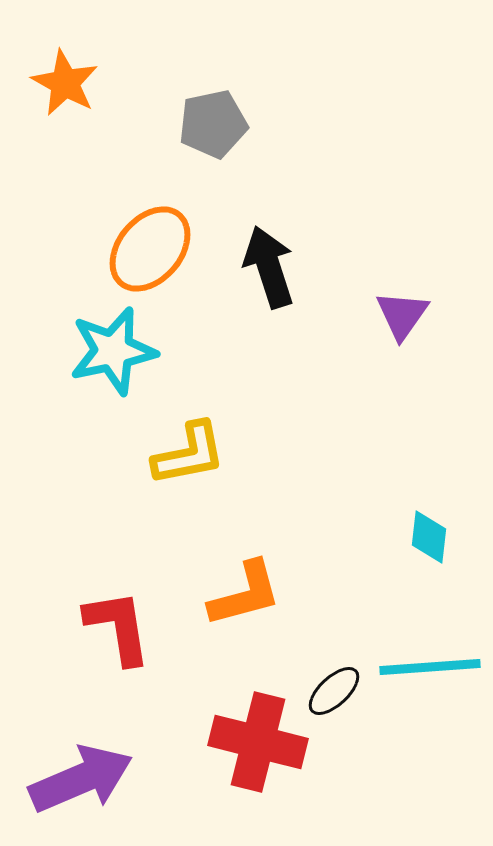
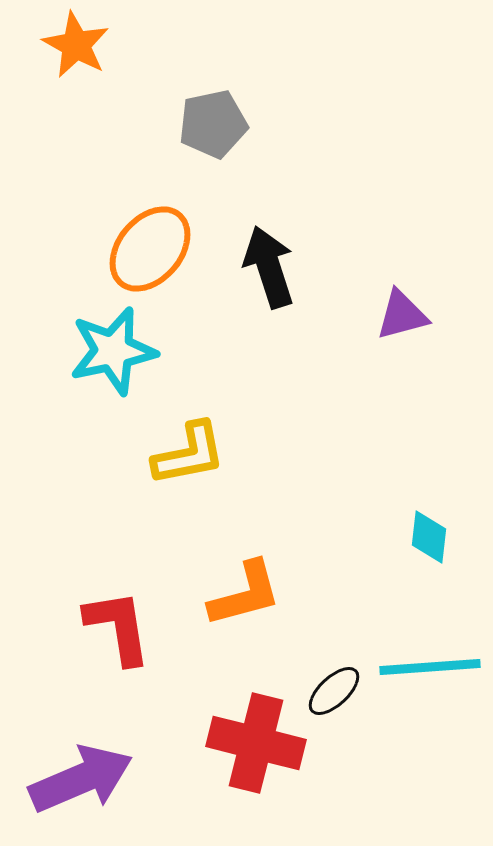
orange star: moved 11 px right, 38 px up
purple triangle: rotated 40 degrees clockwise
red cross: moved 2 px left, 1 px down
